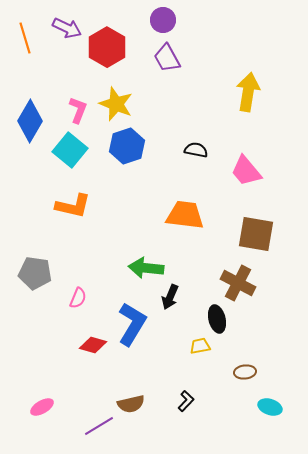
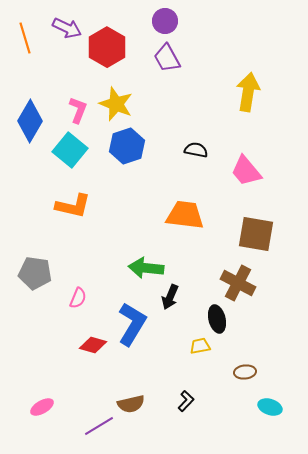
purple circle: moved 2 px right, 1 px down
